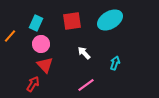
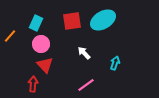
cyan ellipse: moved 7 px left
red arrow: rotated 28 degrees counterclockwise
